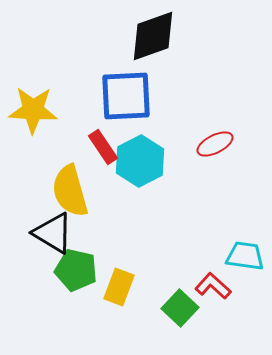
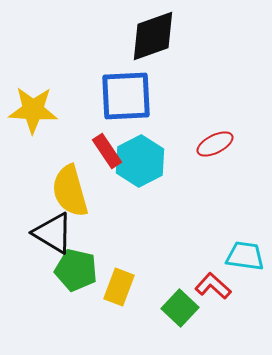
red rectangle: moved 4 px right, 4 px down
